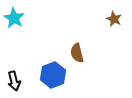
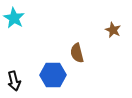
brown star: moved 1 px left, 11 px down
blue hexagon: rotated 20 degrees clockwise
